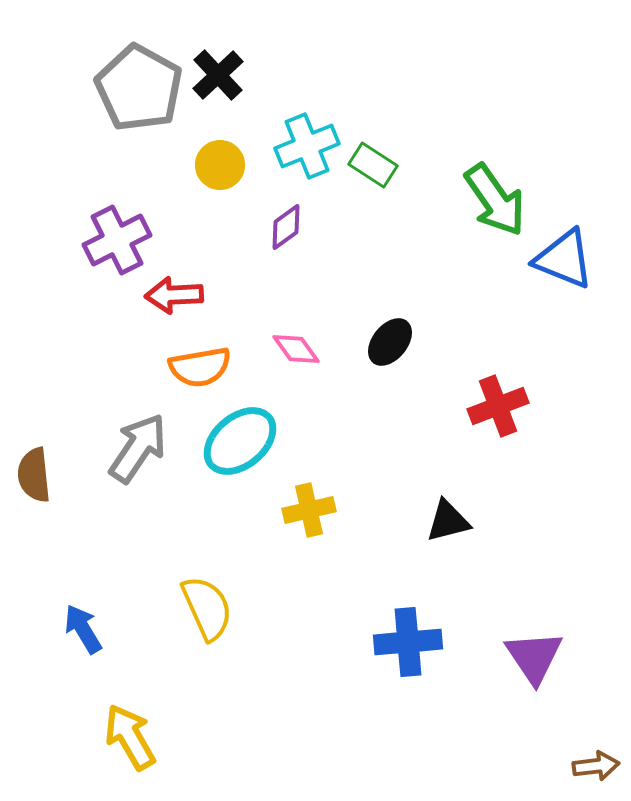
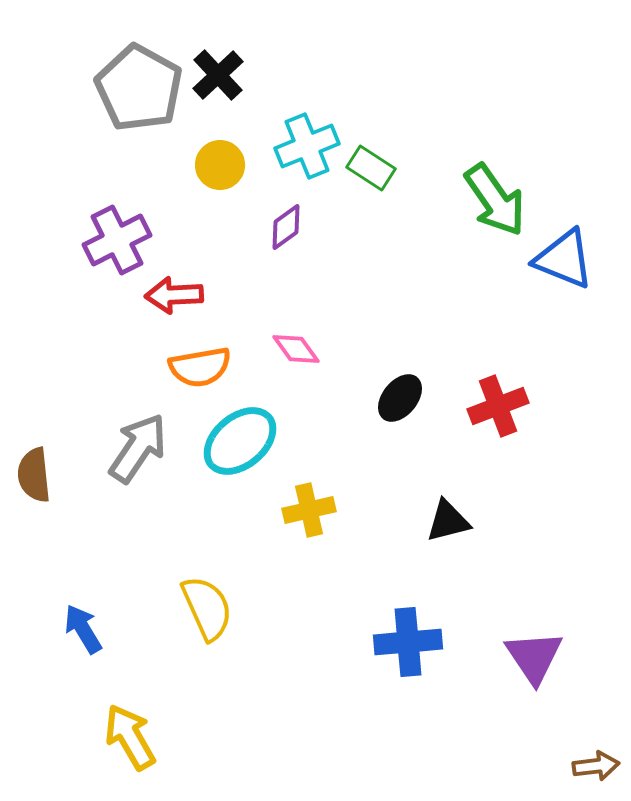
green rectangle: moved 2 px left, 3 px down
black ellipse: moved 10 px right, 56 px down
